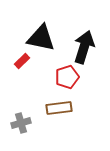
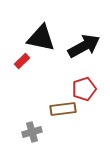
black arrow: moved 1 px up; rotated 44 degrees clockwise
red pentagon: moved 17 px right, 12 px down
brown rectangle: moved 4 px right, 1 px down
gray cross: moved 11 px right, 9 px down
